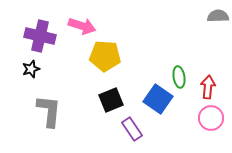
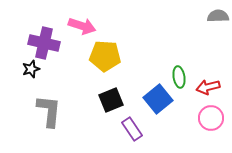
purple cross: moved 4 px right, 7 px down
red arrow: rotated 110 degrees counterclockwise
blue square: rotated 16 degrees clockwise
